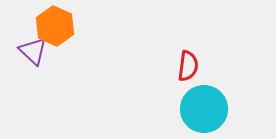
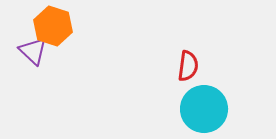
orange hexagon: moved 2 px left; rotated 6 degrees counterclockwise
